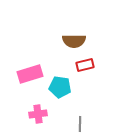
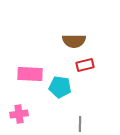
pink rectangle: rotated 20 degrees clockwise
pink cross: moved 19 px left
